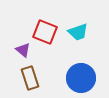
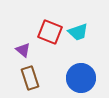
red square: moved 5 px right
